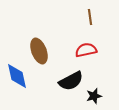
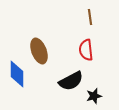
red semicircle: rotated 85 degrees counterclockwise
blue diamond: moved 2 px up; rotated 12 degrees clockwise
